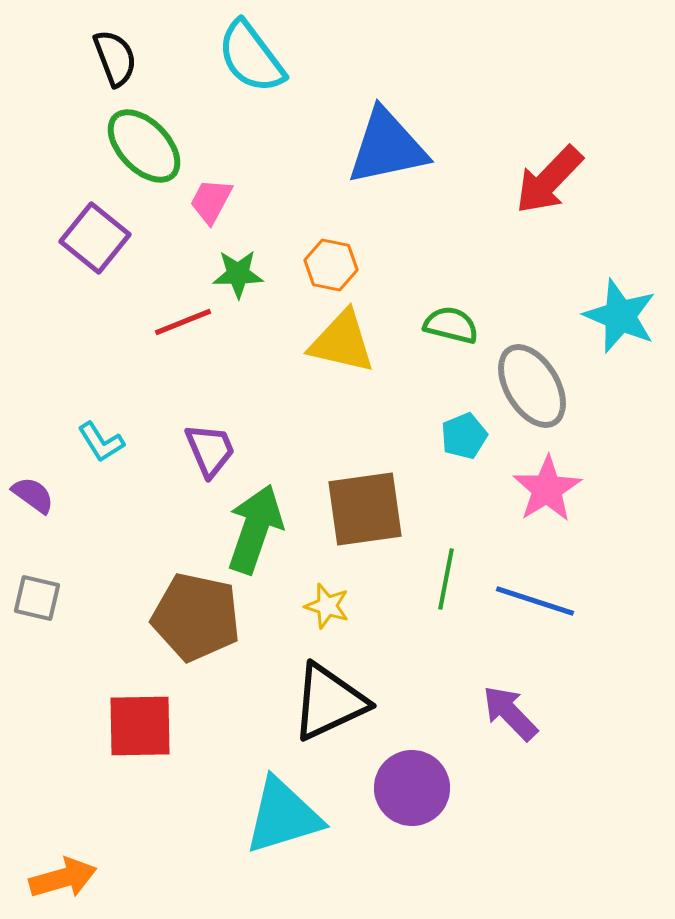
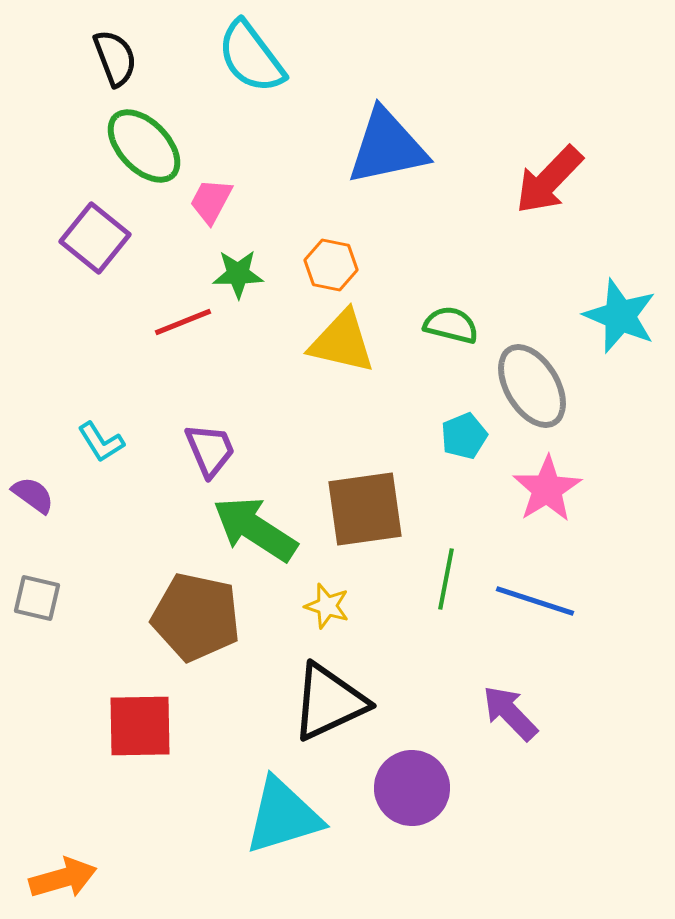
green arrow: rotated 76 degrees counterclockwise
